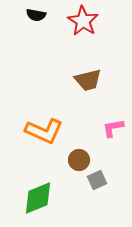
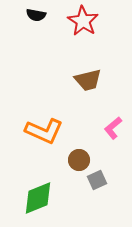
pink L-shape: rotated 30 degrees counterclockwise
